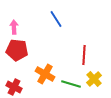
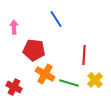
red pentagon: moved 17 px right
yellow cross: moved 1 px right, 1 px down
green line: moved 2 px left, 1 px up
